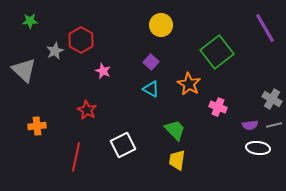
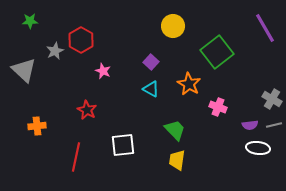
yellow circle: moved 12 px right, 1 px down
white square: rotated 20 degrees clockwise
